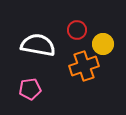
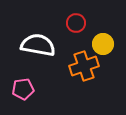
red circle: moved 1 px left, 7 px up
pink pentagon: moved 7 px left
